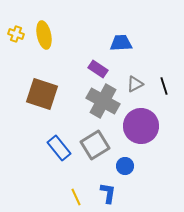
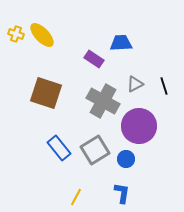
yellow ellipse: moved 2 px left; rotated 32 degrees counterclockwise
purple rectangle: moved 4 px left, 10 px up
brown square: moved 4 px right, 1 px up
purple circle: moved 2 px left
gray square: moved 5 px down
blue circle: moved 1 px right, 7 px up
blue L-shape: moved 14 px right
yellow line: rotated 54 degrees clockwise
